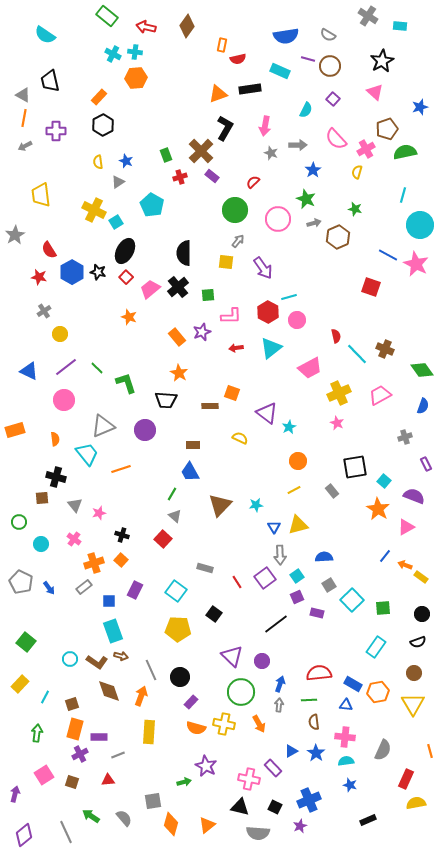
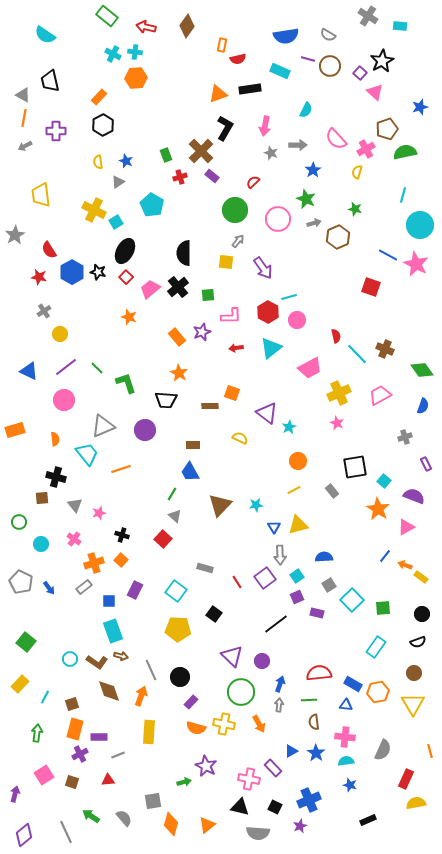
purple square at (333, 99): moved 27 px right, 26 px up
